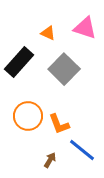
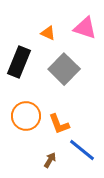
black rectangle: rotated 20 degrees counterclockwise
orange circle: moved 2 px left
